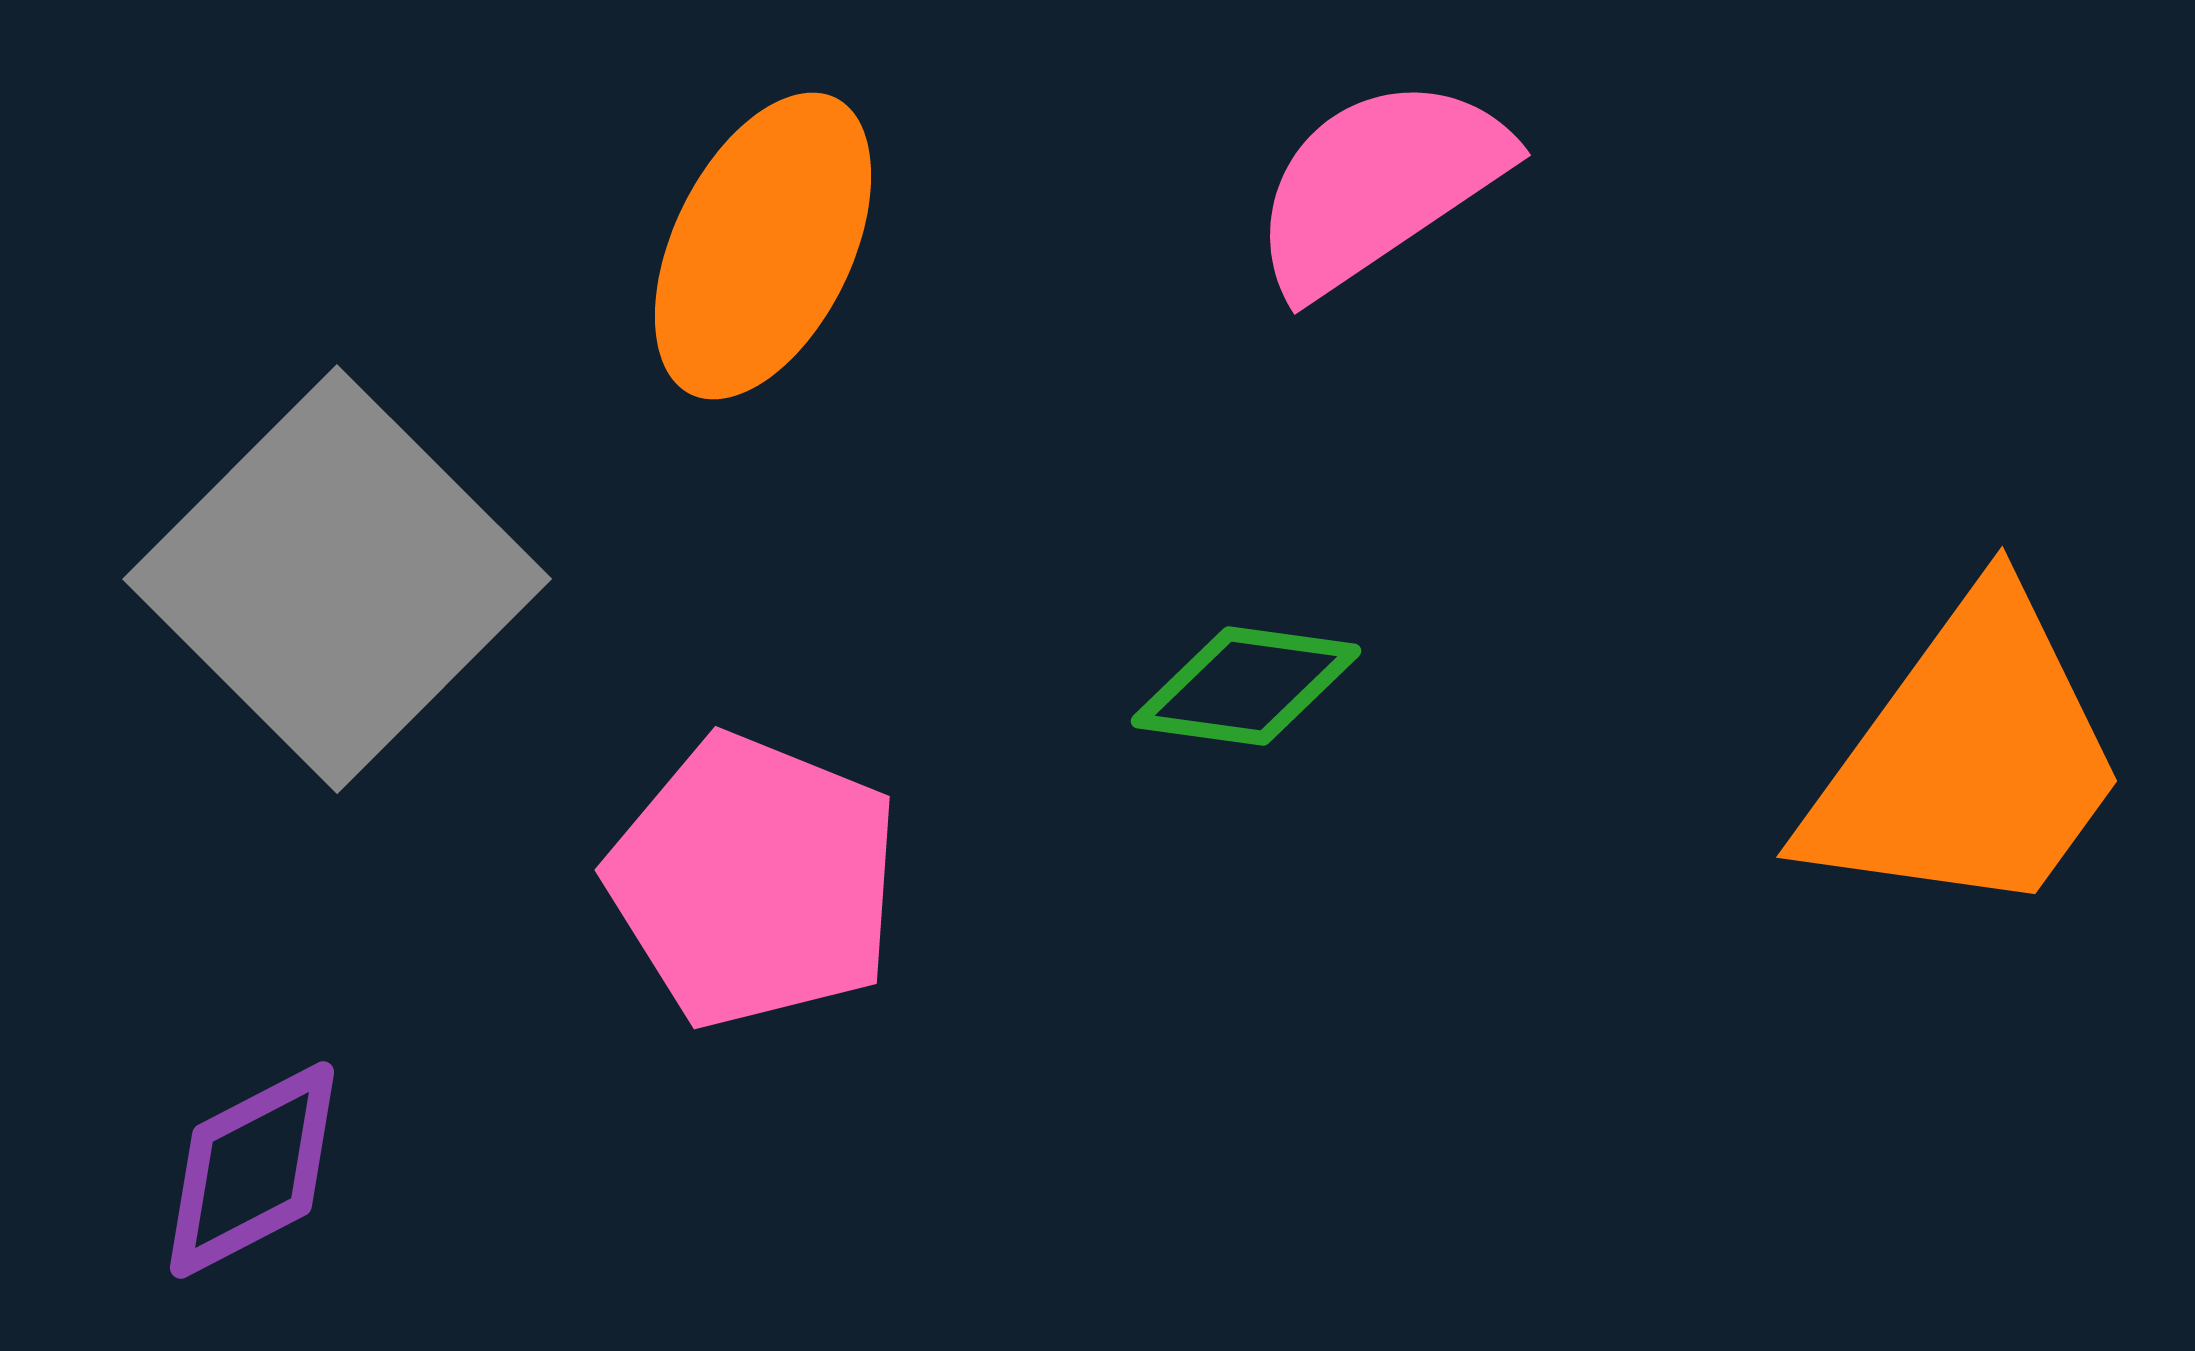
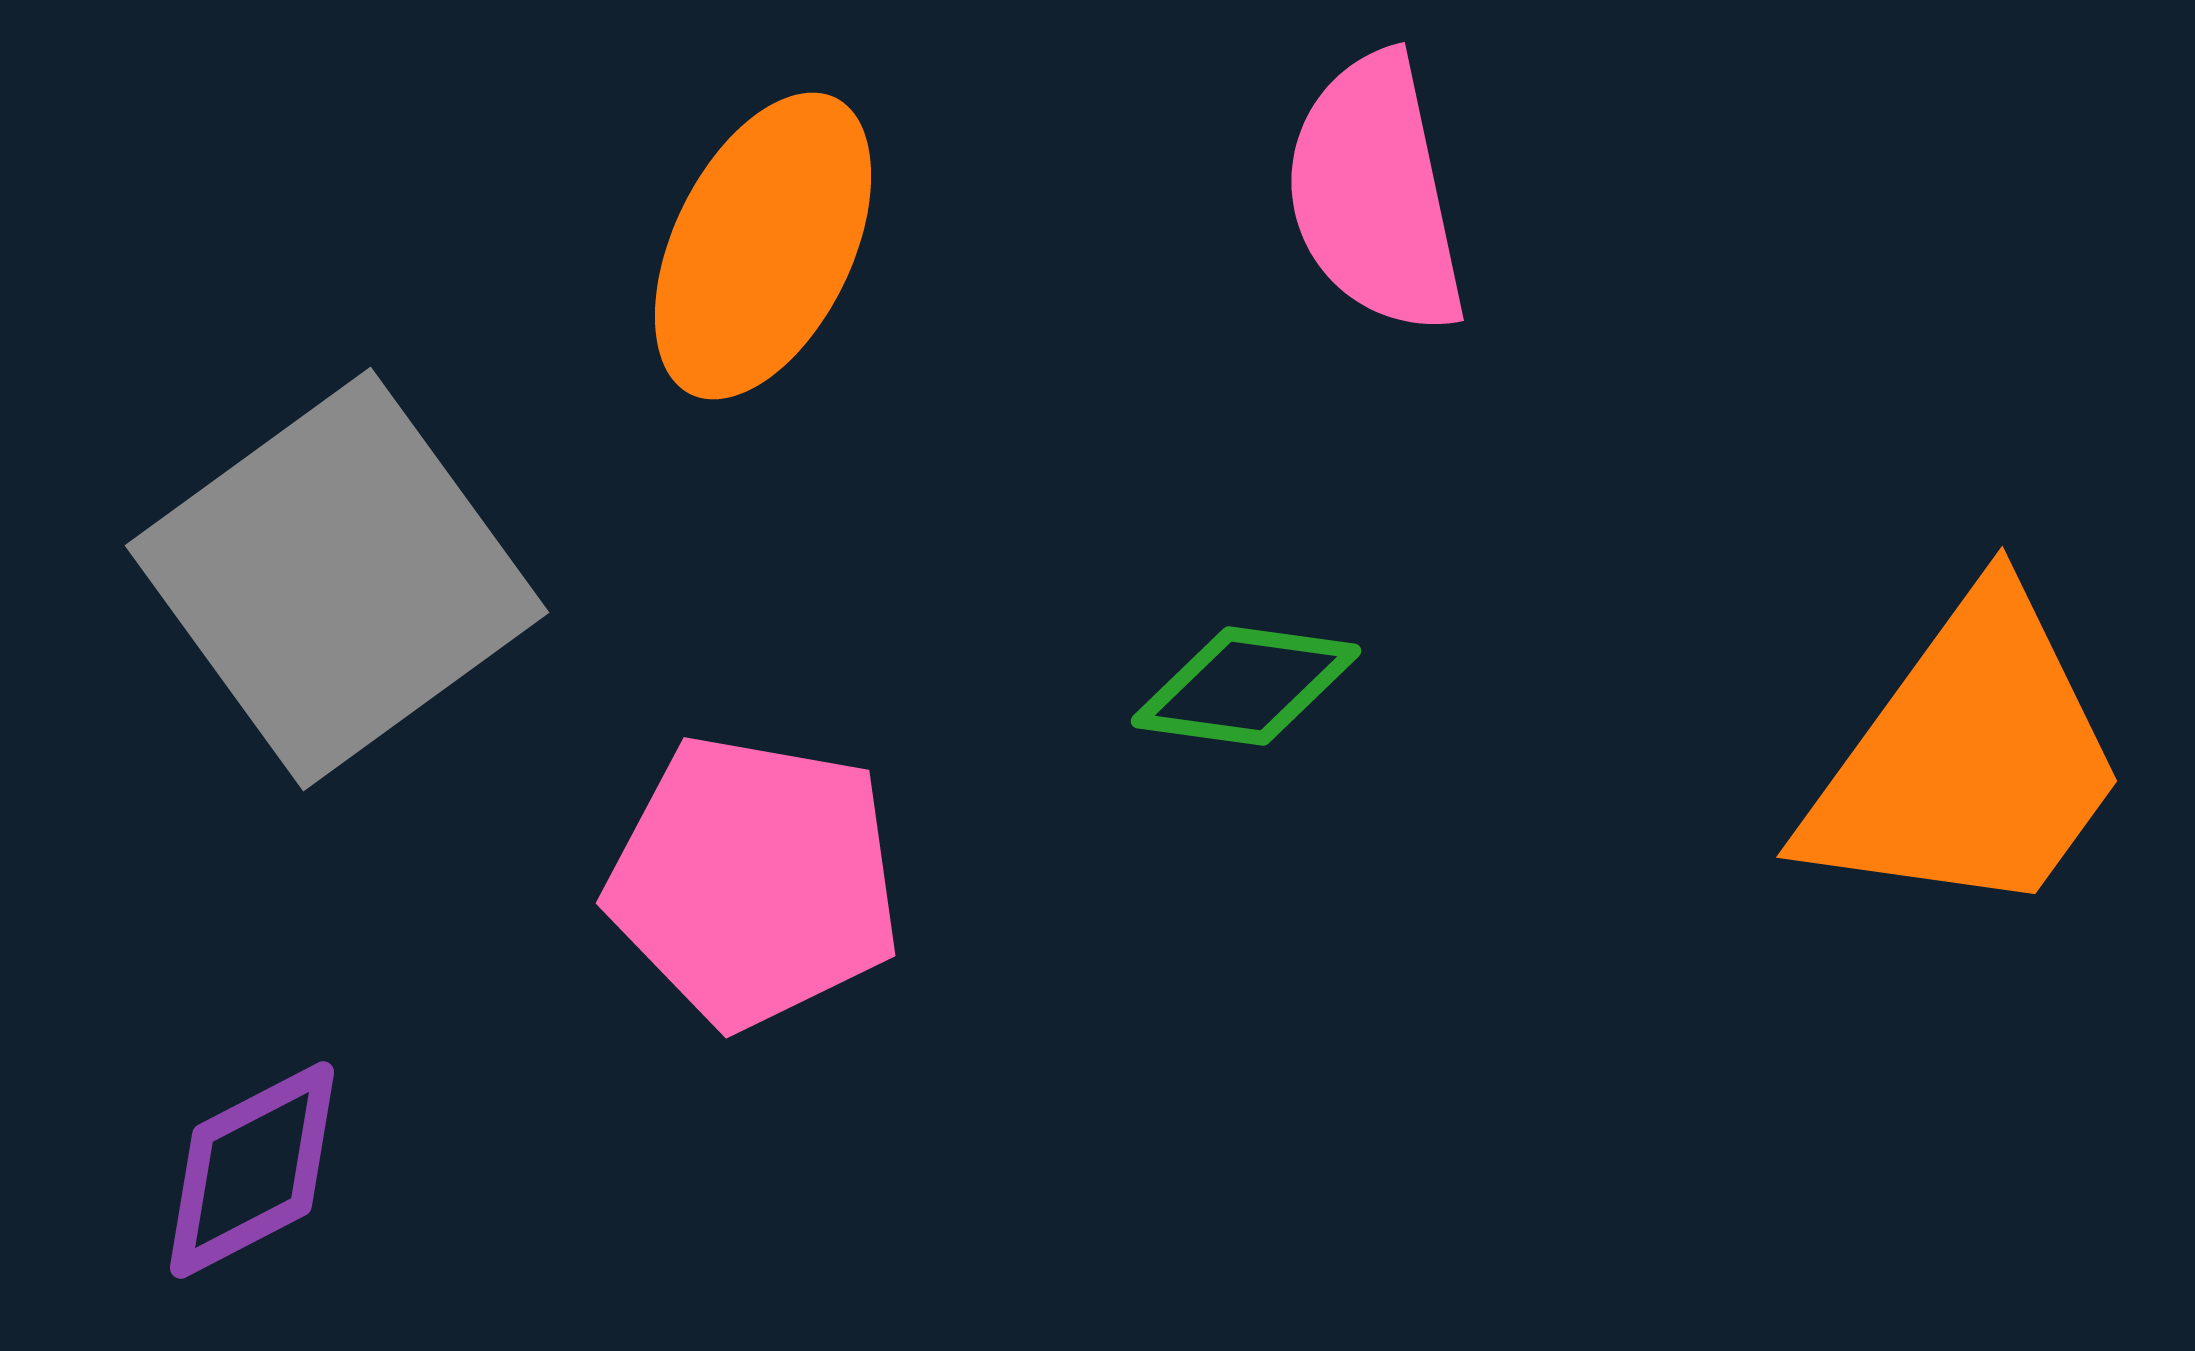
pink semicircle: moved 4 px left, 9 px down; rotated 68 degrees counterclockwise
gray square: rotated 9 degrees clockwise
pink pentagon: rotated 12 degrees counterclockwise
